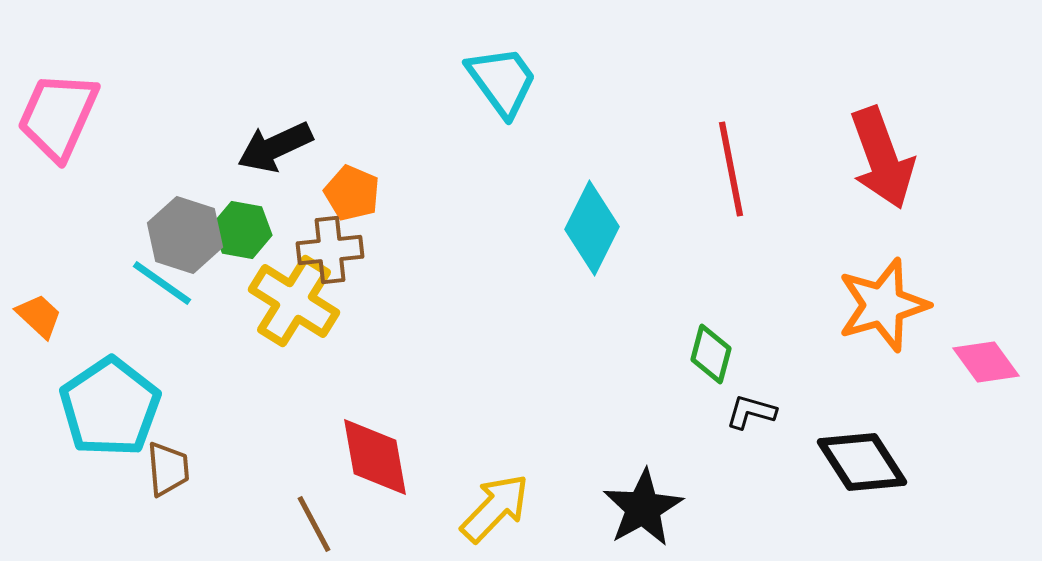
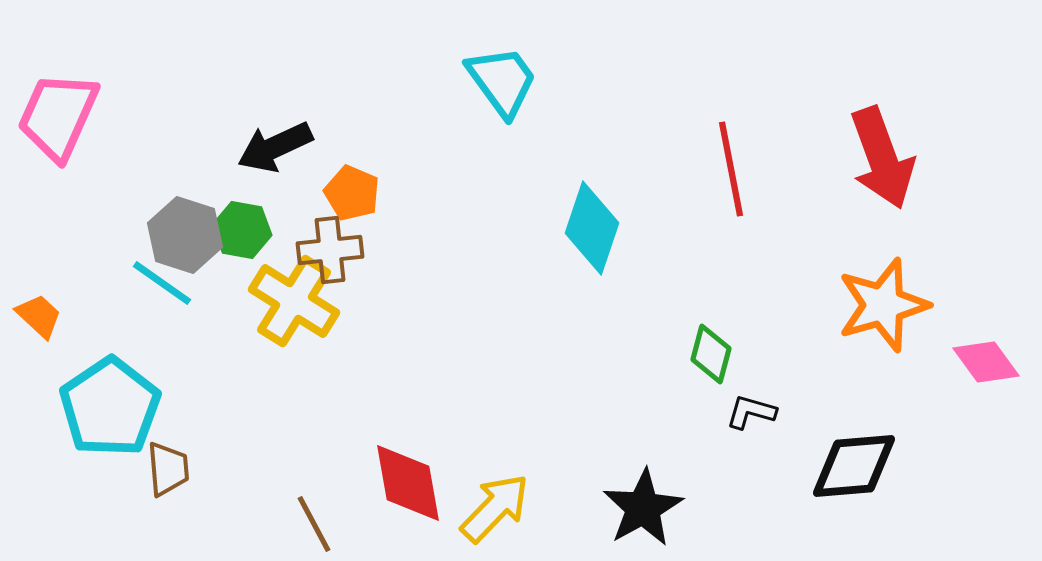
cyan diamond: rotated 8 degrees counterclockwise
red diamond: moved 33 px right, 26 px down
black diamond: moved 8 px left, 4 px down; rotated 62 degrees counterclockwise
